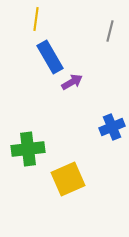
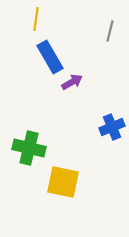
green cross: moved 1 px right, 1 px up; rotated 20 degrees clockwise
yellow square: moved 5 px left, 3 px down; rotated 36 degrees clockwise
